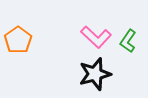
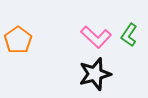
green L-shape: moved 1 px right, 6 px up
